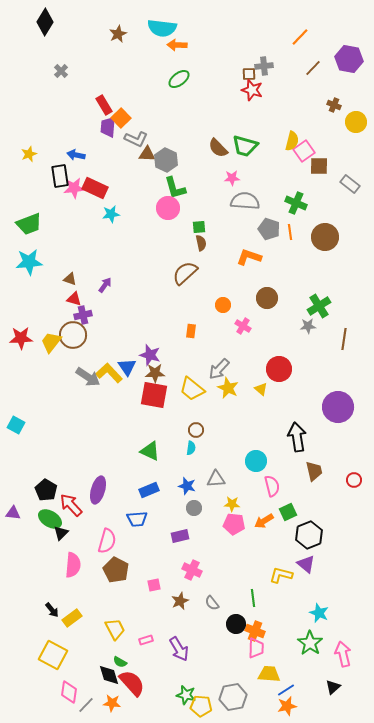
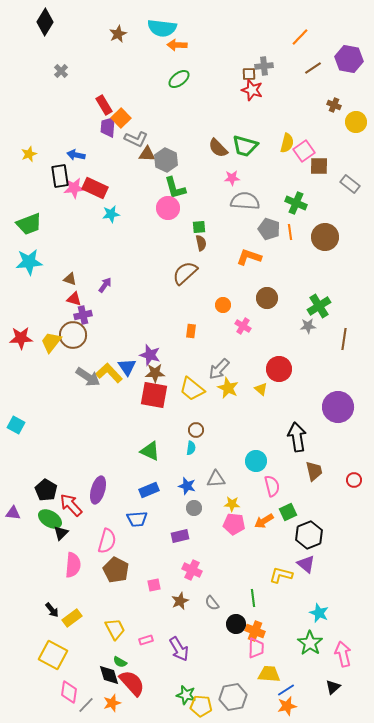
brown line at (313, 68): rotated 12 degrees clockwise
yellow semicircle at (292, 141): moved 5 px left, 2 px down
orange star at (112, 703): rotated 24 degrees counterclockwise
